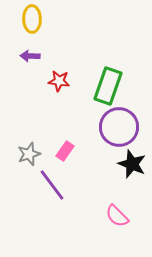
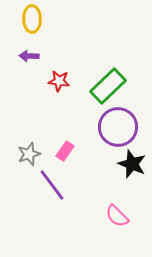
purple arrow: moved 1 px left
green rectangle: rotated 27 degrees clockwise
purple circle: moved 1 px left
